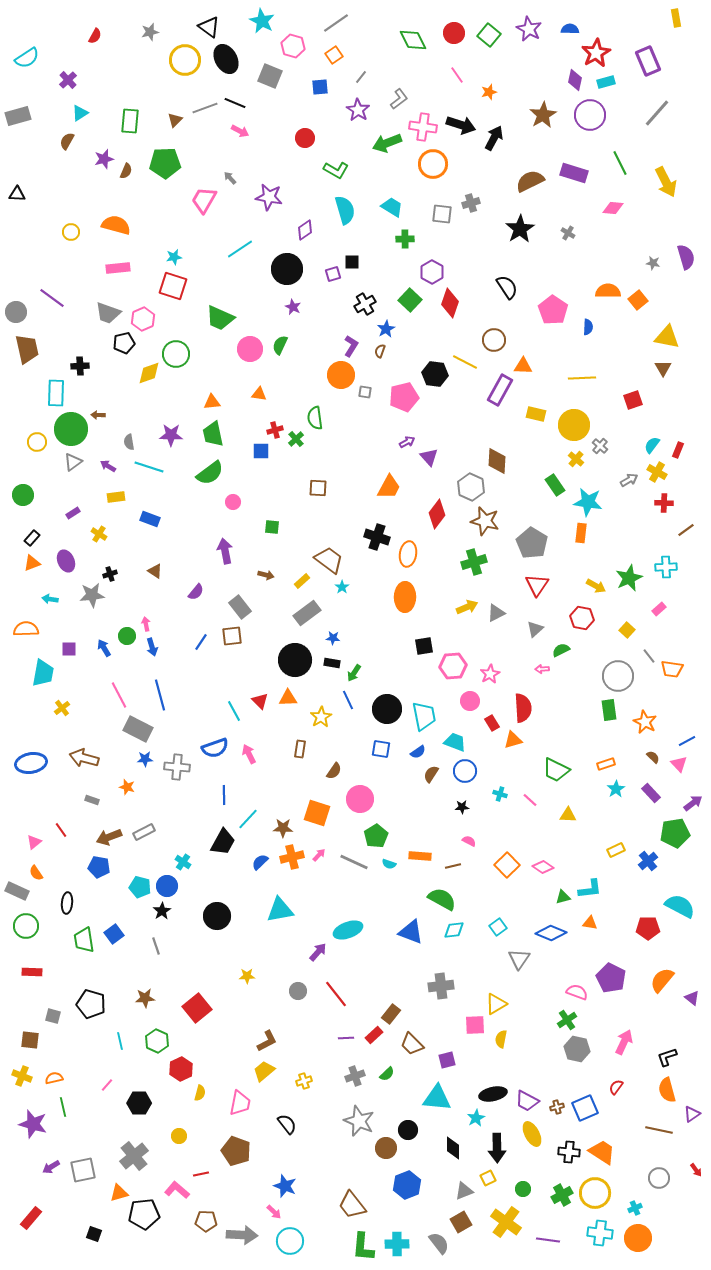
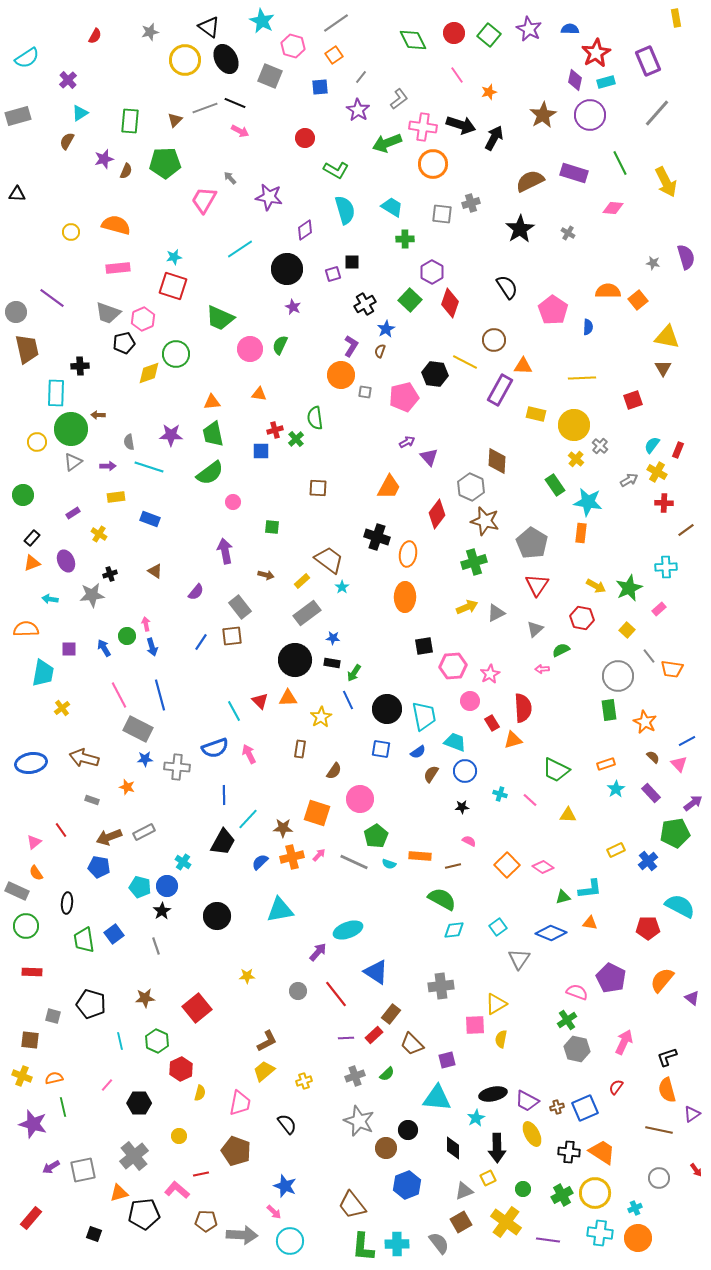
purple arrow at (108, 466): rotated 147 degrees clockwise
green star at (629, 578): moved 10 px down
blue triangle at (411, 932): moved 35 px left, 40 px down; rotated 12 degrees clockwise
